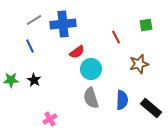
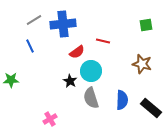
red line: moved 13 px left, 4 px down; rotated 48 degrees counterclockwise
brown star: moved 3 px right; rotated 30 degrees clockwise
cyan circle: moved 2 px down
black star: moved 36 px right, 1 px down
